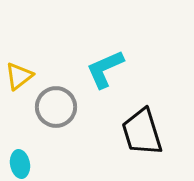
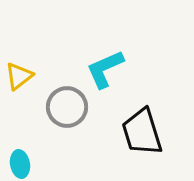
gray circle: moved 11 px right
